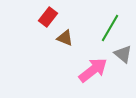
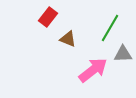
brown triangle: moved 3 px right, 1 px down
gray triangle: rotated 42 degrees counterclockwise
